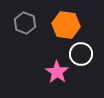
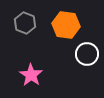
white circle: moved 6 px right
pink star: moved 26 px left, 3 px down
